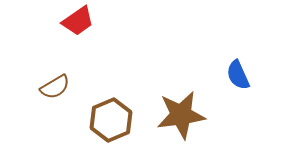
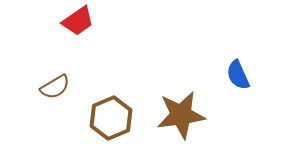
brown hexagon: moved 2 px up
